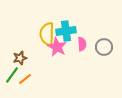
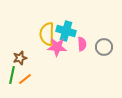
cyan cross: rotated 24 degrees clockwise
pink star: rotated 24 degrees counterclockwise
green line: rotated 24 degrees counterclockwise
